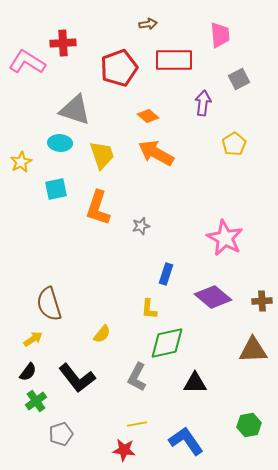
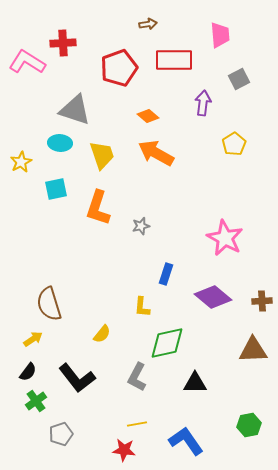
yellow L-shape: moved 7 px left, 2 px up
